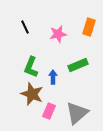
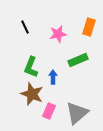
green rectangle: moved 5 px up
